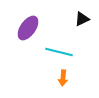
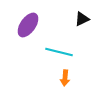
purple ellipse: moved 3 px up
orange arrow: moved 2 px right
